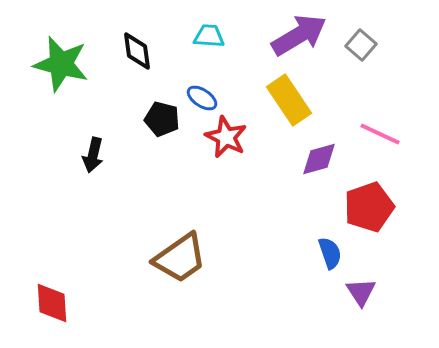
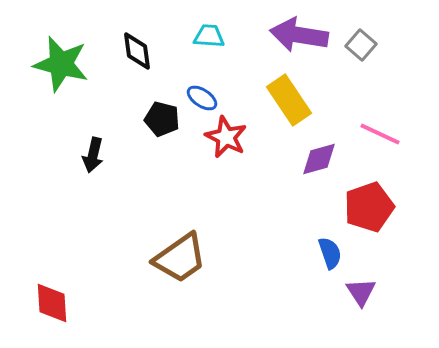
purple arrow: rotated 140 degrees counterclockwise
